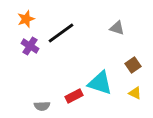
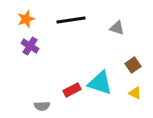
black line: moved 10 px right, 13 px up; rotated 28 degrees clockwise
red rectangle: moved 2 px left, 6 px up
